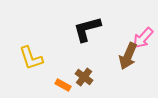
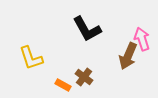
black L-shape: rotated 104 degrees counterclockwise
pink arrow: moved 1 px left, 1 px down; rotated 120 degrees clockwise
